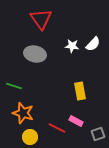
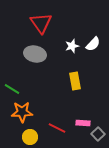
red triangle: moved 4 px down
white star: rotated 24 degrees counterclockwise
green line: moved 2 px left, 3 px down; rotated 14 degrees clockwise
yellow rectangle: moved 5 px left, 10 px up
orange star: moved 1 px left, 1 px up; rotated 20 degrees counterclockwise
pink rectangle: moved 7 px right, 2 px down; rotated 24 degrees counterclockwise
gray square: rotated 24 degrees counterclockwise
